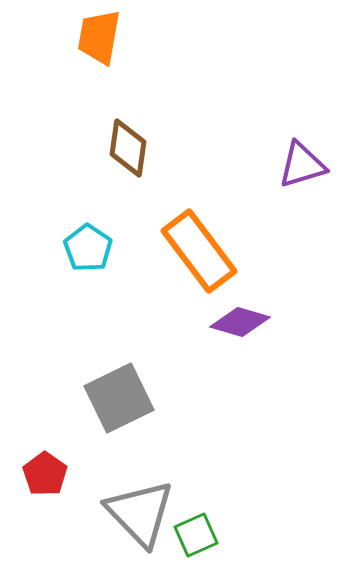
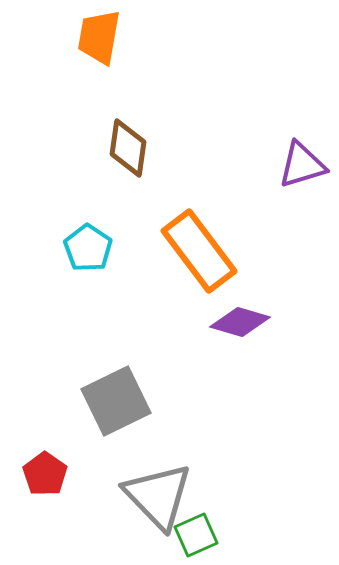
gray square: moved 3 px left, 3 px down
gray triangle: moved 18 px right, 17 px up
